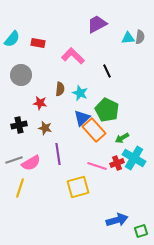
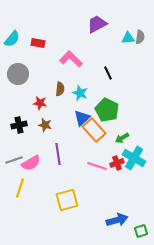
pink L-shape: moved 2 px left, 3 px down
black line: moved 1 px right, 2 px down
gray circle: moved 3 px left, 1 px up
brown star: moved 3 px up
yellow square: moved 11 px left, 13 px down
